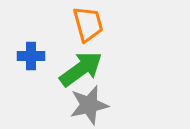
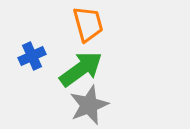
blue cross: moved 1 px right; rotated 24 degrees counterclockwise
gray star: rotated 9 degrees counterclockwise
